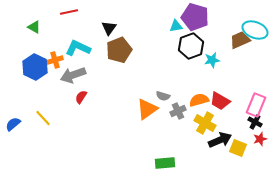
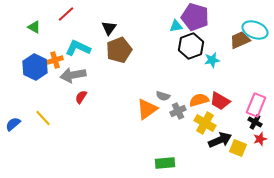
red line: moved 3 px left, 2 px down; rotated 30 degrees counterclockwise
gray arrow: rotated 10 degrees clockwise
